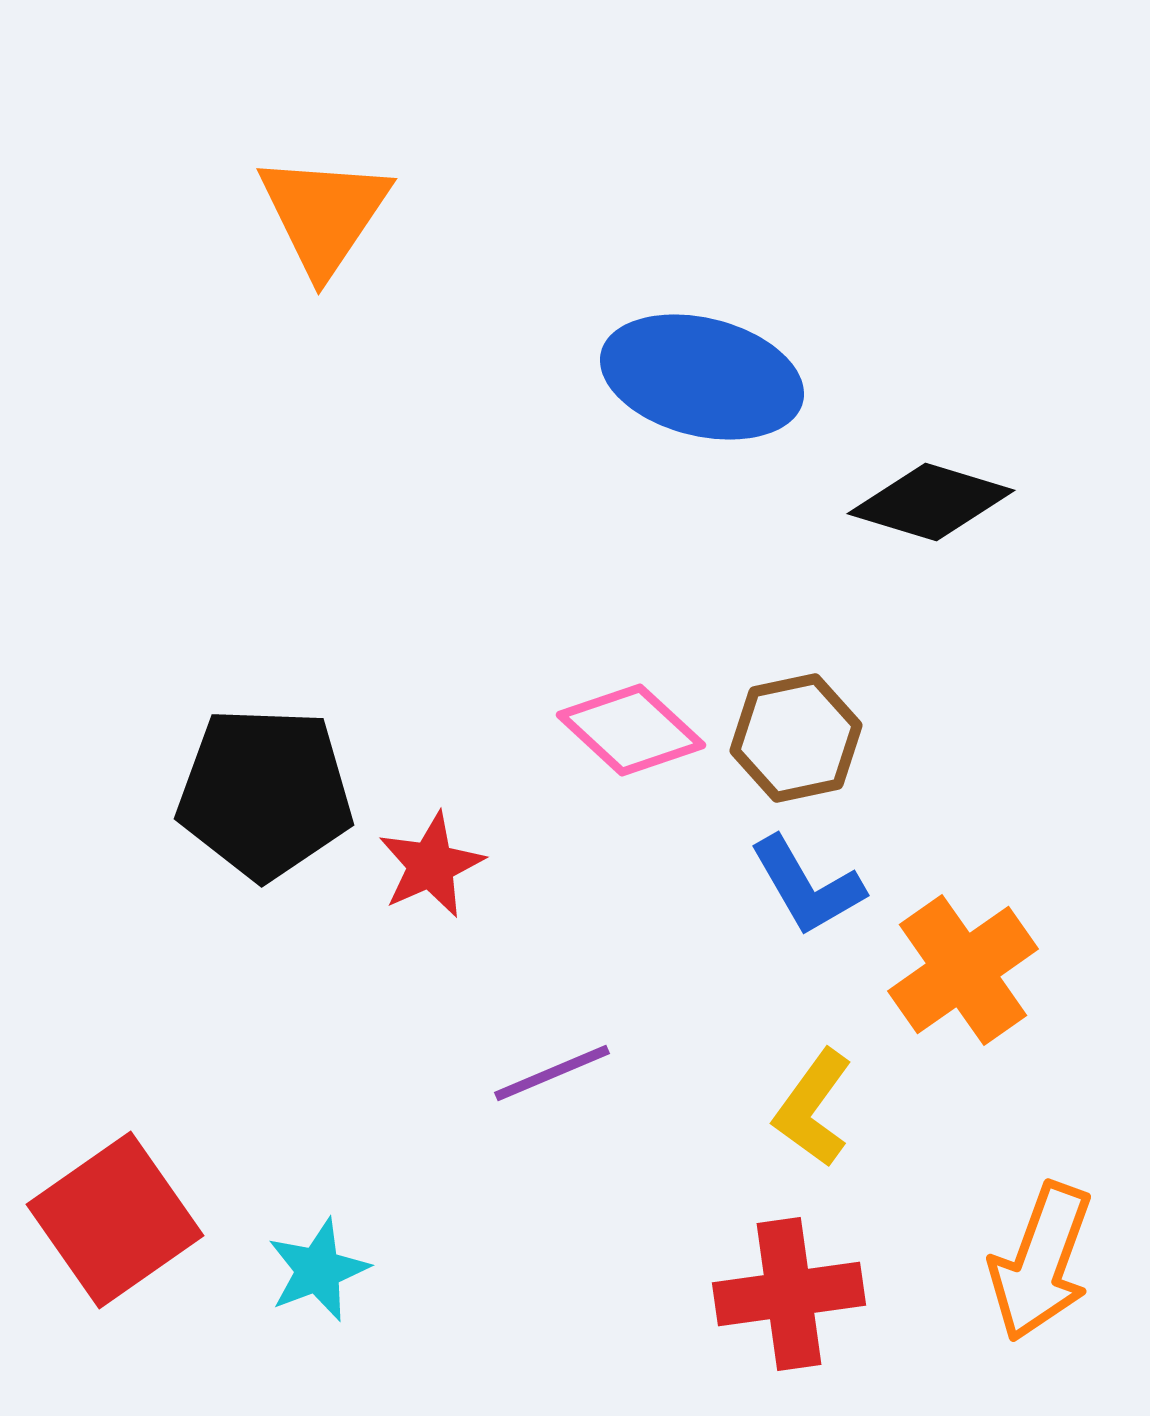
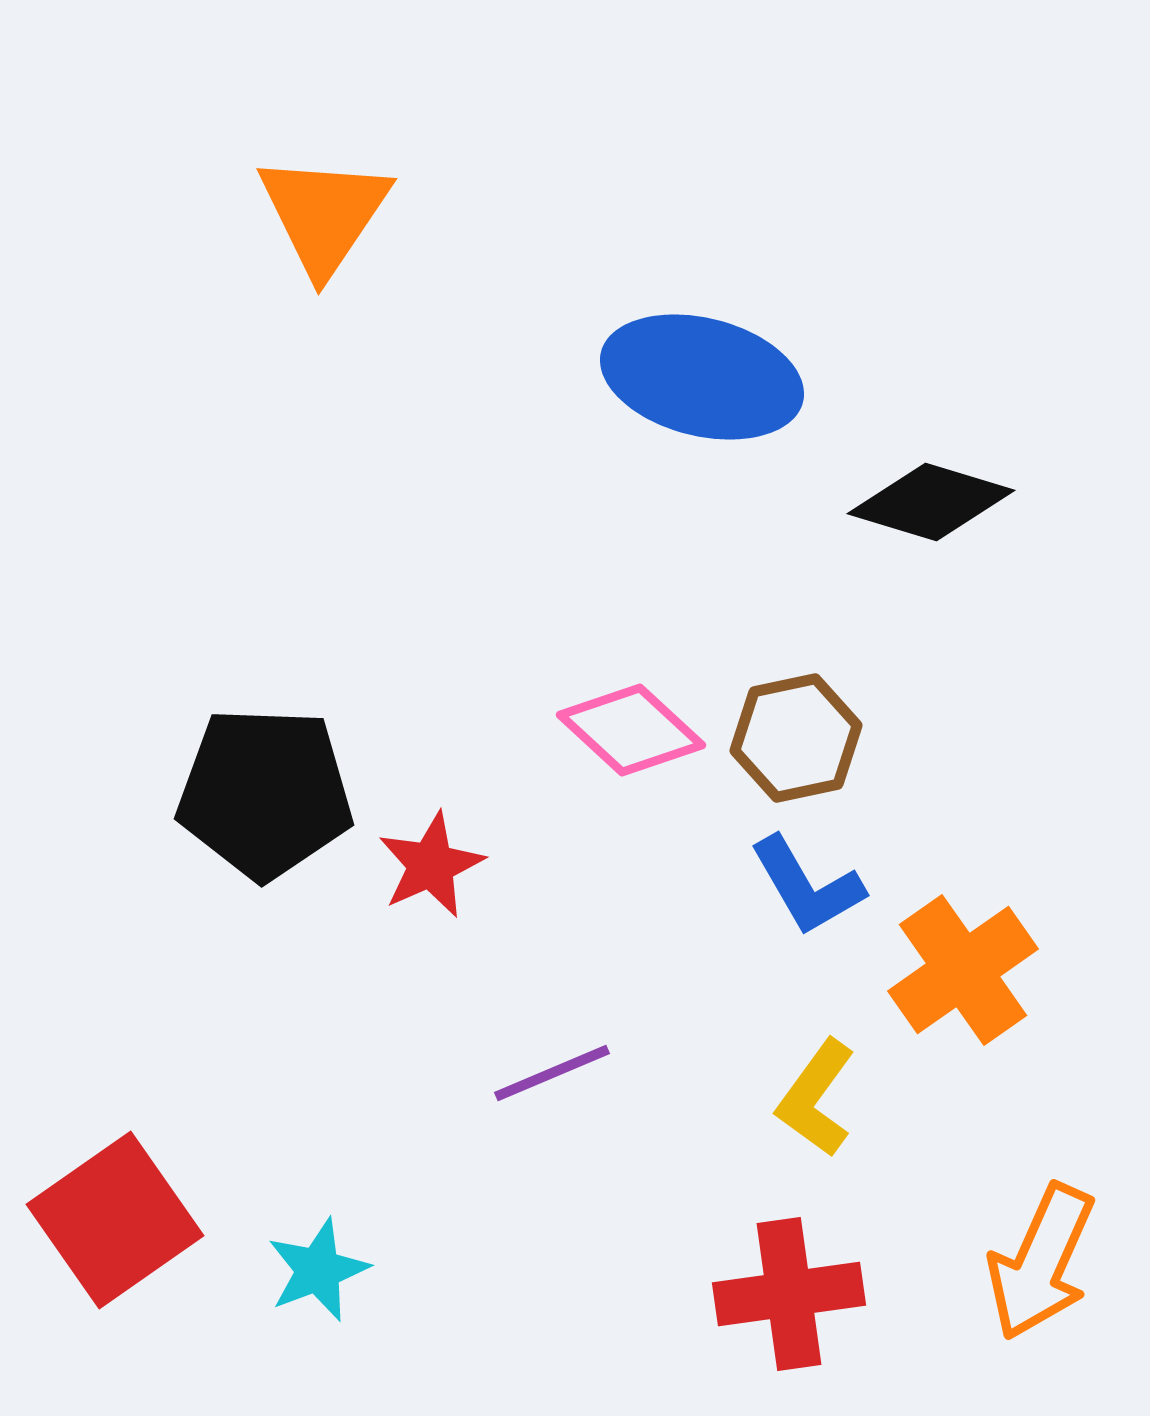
yellow L-shape: moved 3 px right, 10 px up
orange arrow: rotated 4 degrees clockwise
